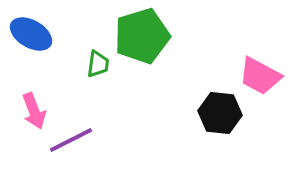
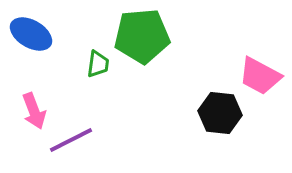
green pentagon: rotated 12 degrees clockwise
